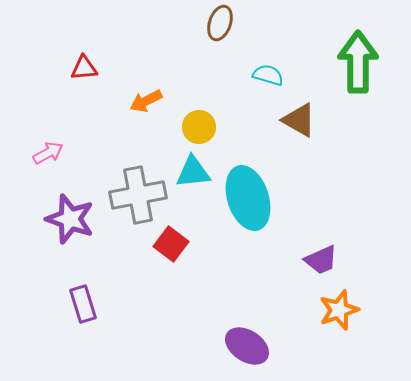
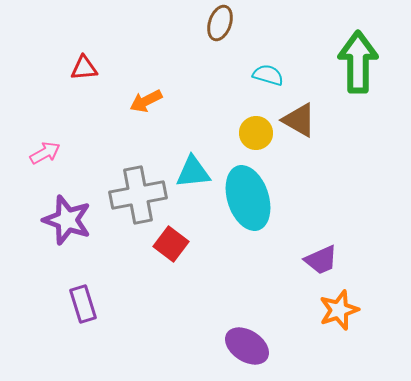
yellow circle: moved 57 px right, 6 px down
pink arrow: moved 3 px left
purple star: moved 3 px left, 1 px down
